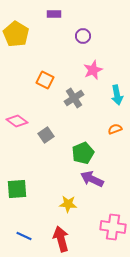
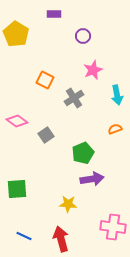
purple arrow: rotated 145 degrees clockwise
